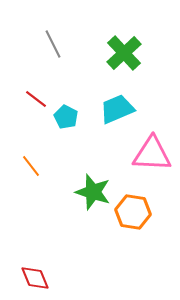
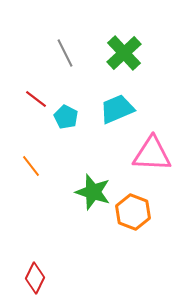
gray line: moved 12 px right, 9 px down
orange hexagon: rotated 12 degrees clockwise
red diamond: rotated 48 degrees clockwise
